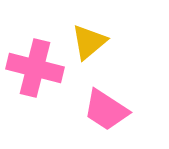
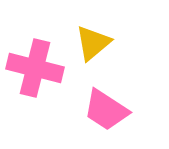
yellow triangle: moved 4 px right, 1 px down
